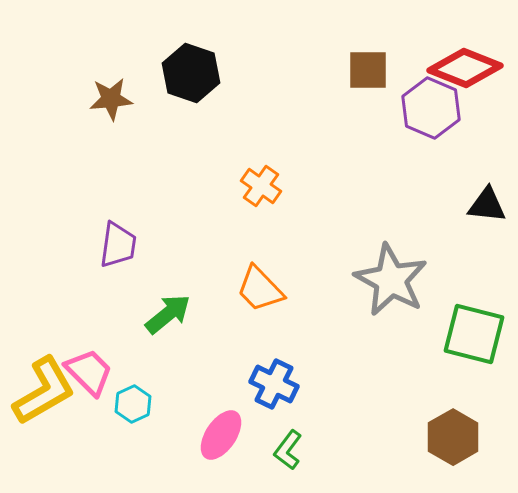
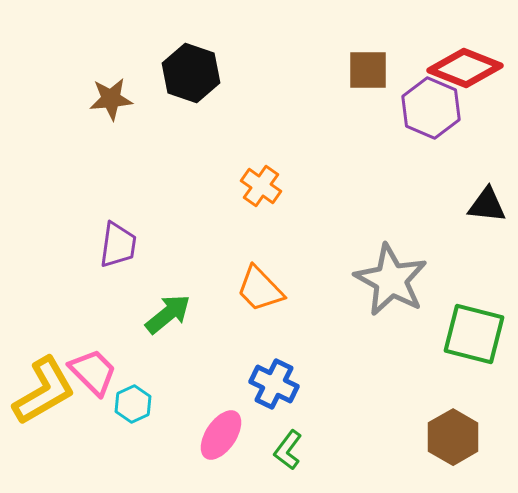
pink trapezoid: moved 4 px right
